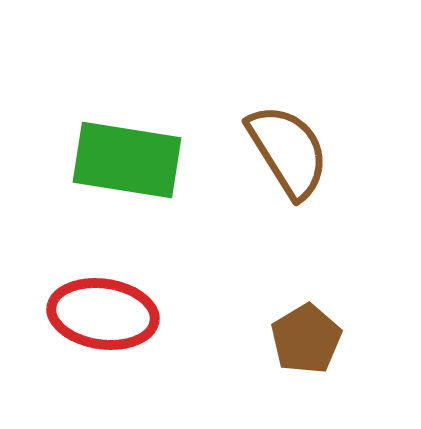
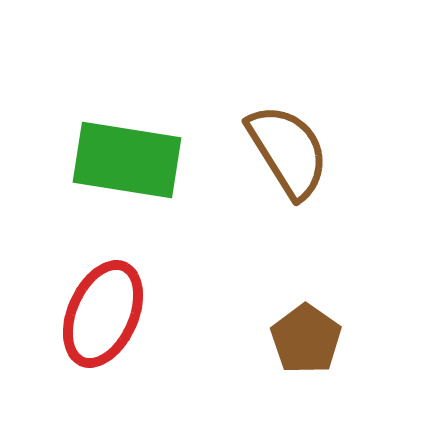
red ellipse: rotated 74 degrees counterclockwise
brown pentagon: rotated 6 degrees counterclockwise
